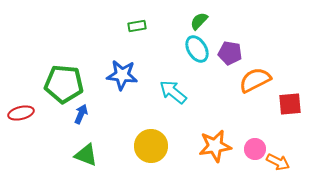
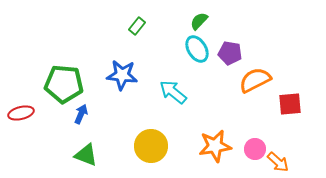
green rectangle: rotated 42 degrees counterclockwise
orange arrow: rotated 15 degrees clockwise
